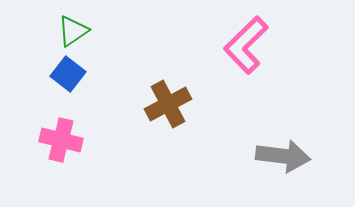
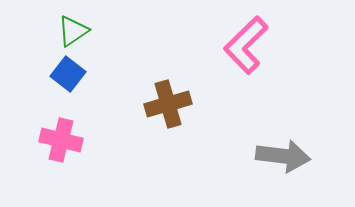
brown cross: rotated 12 degrees clockwise
